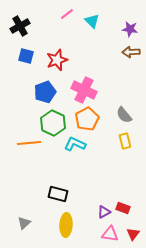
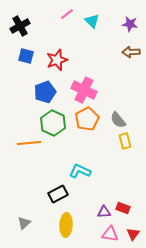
purple star: moved 5 px up
gray semicircle: moved 6 px left, 5 px down
cyan L-shape: moved 5 px right, 27 px down
black rectangle: rotated 42 degrees counterclockwise
purple triangle: rotated 24 degrees clockwise
